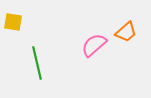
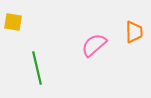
orange trapezoid: moved 8 px right; rotated 50 degrees counterclockwise
green line: moved 5 px down
